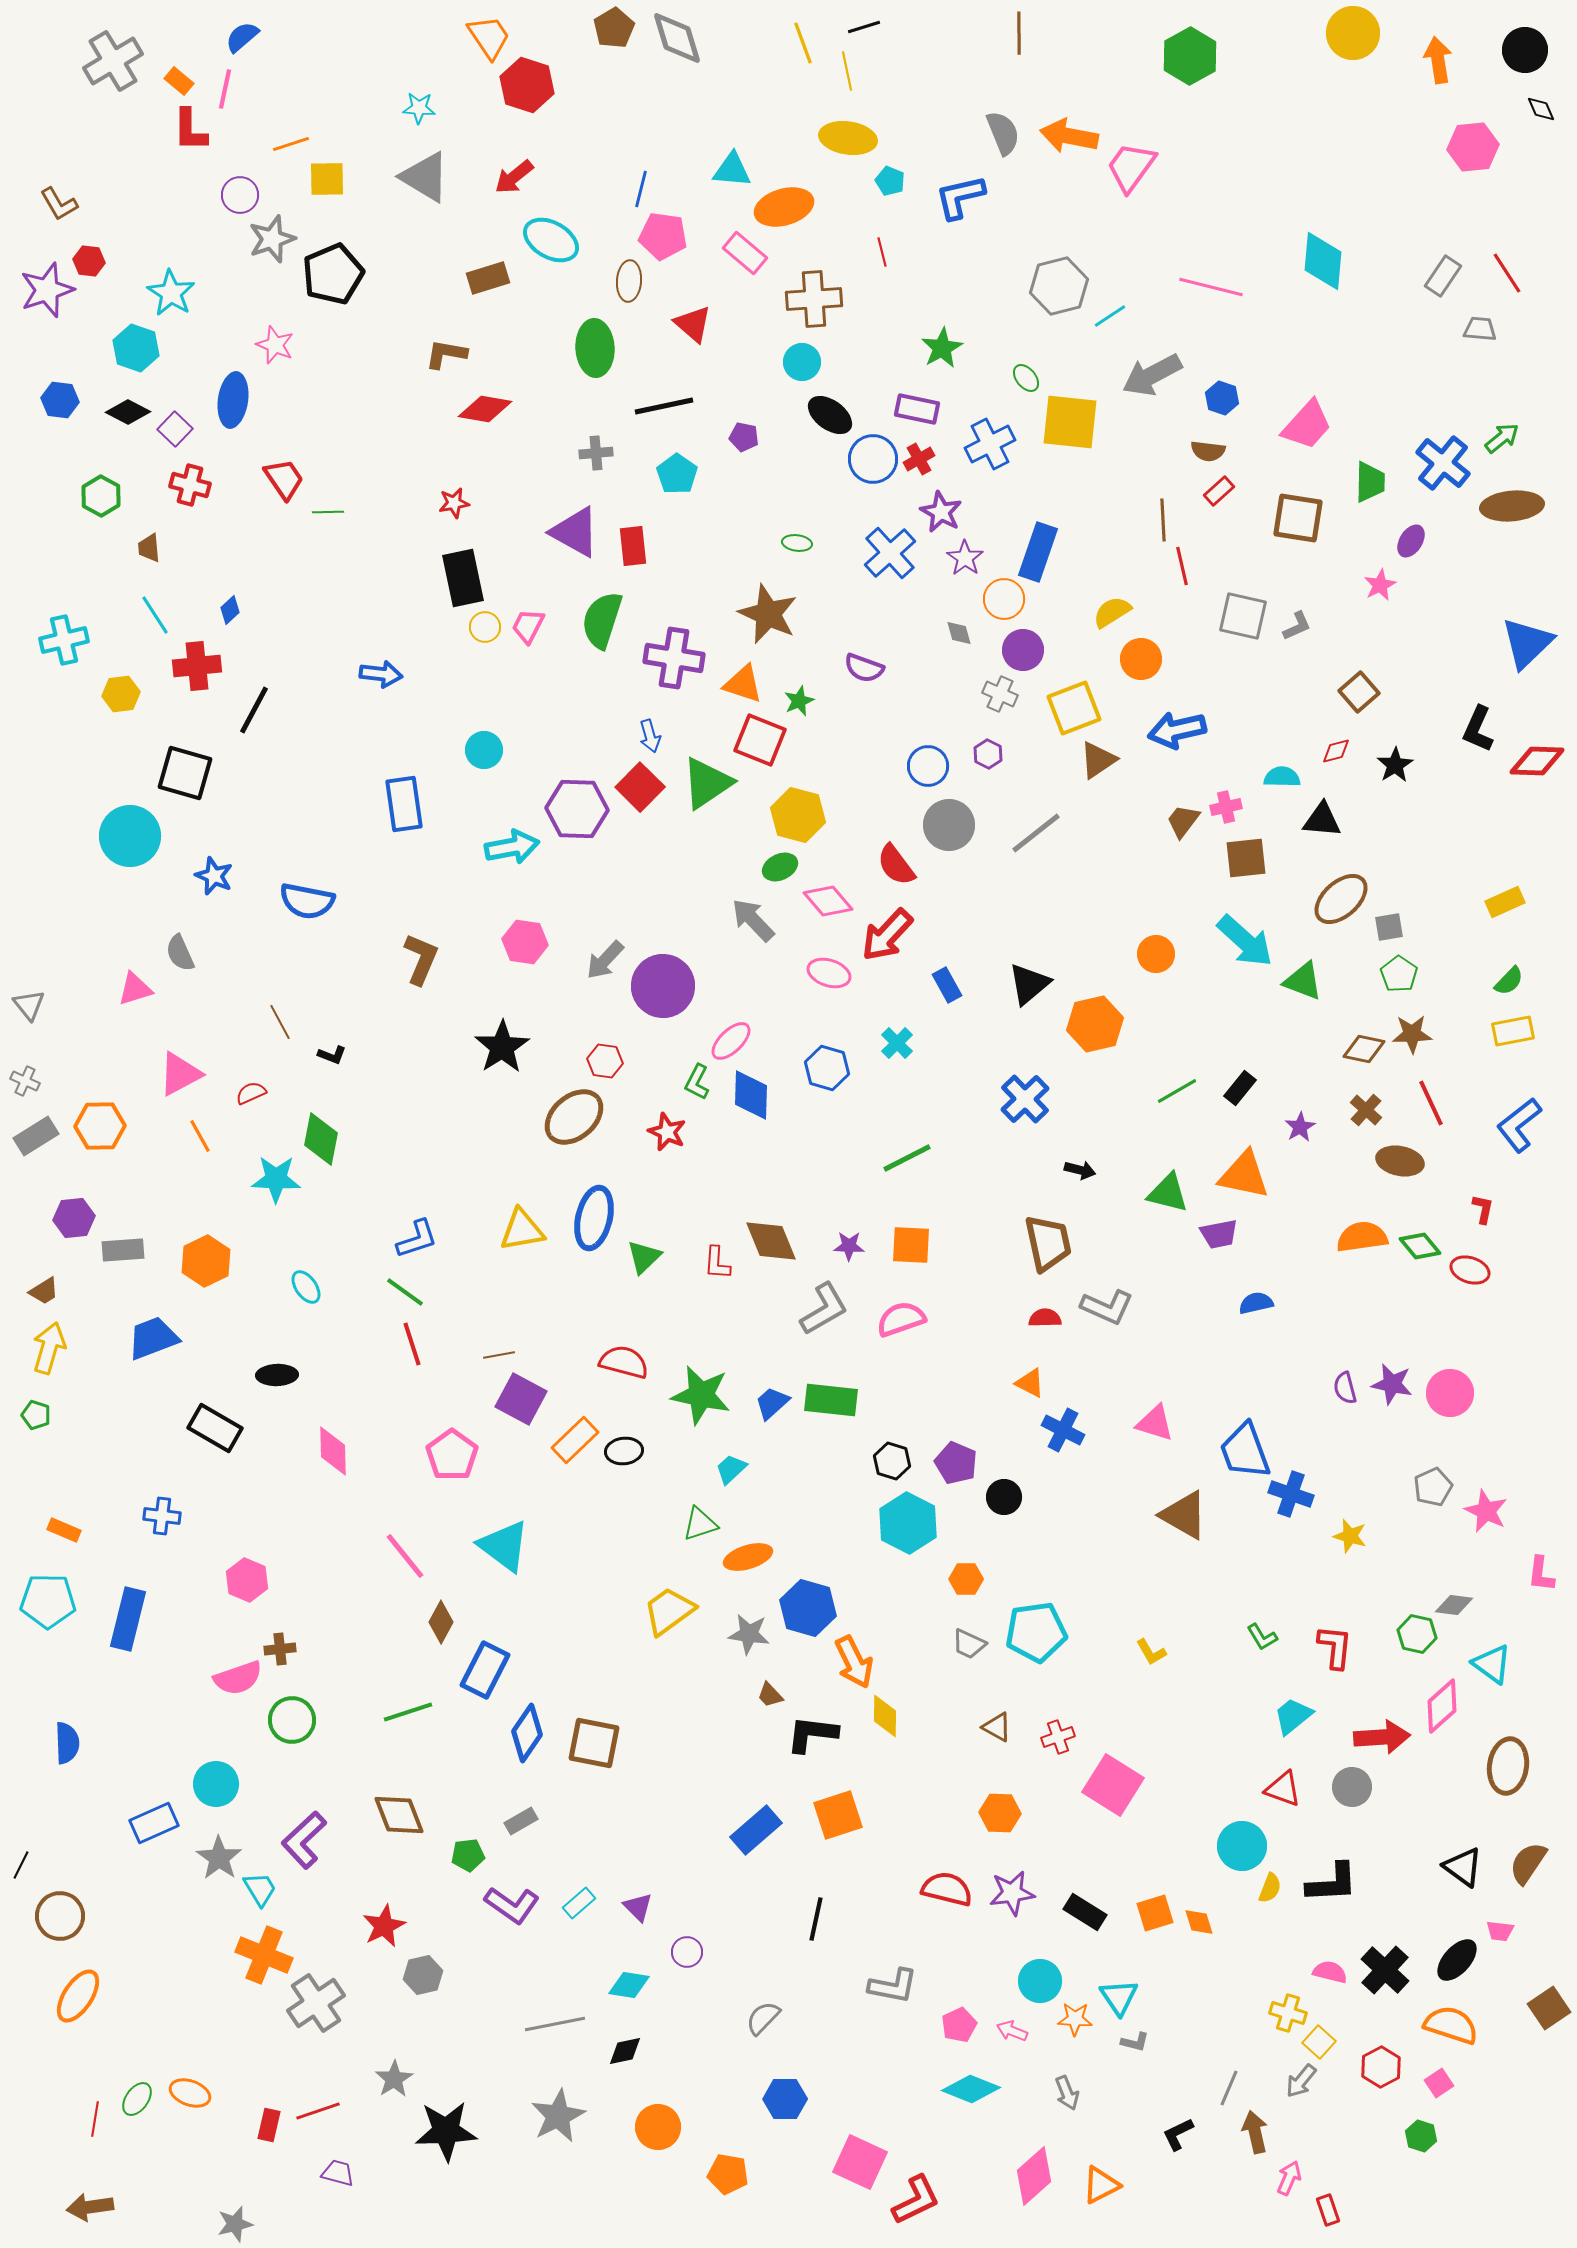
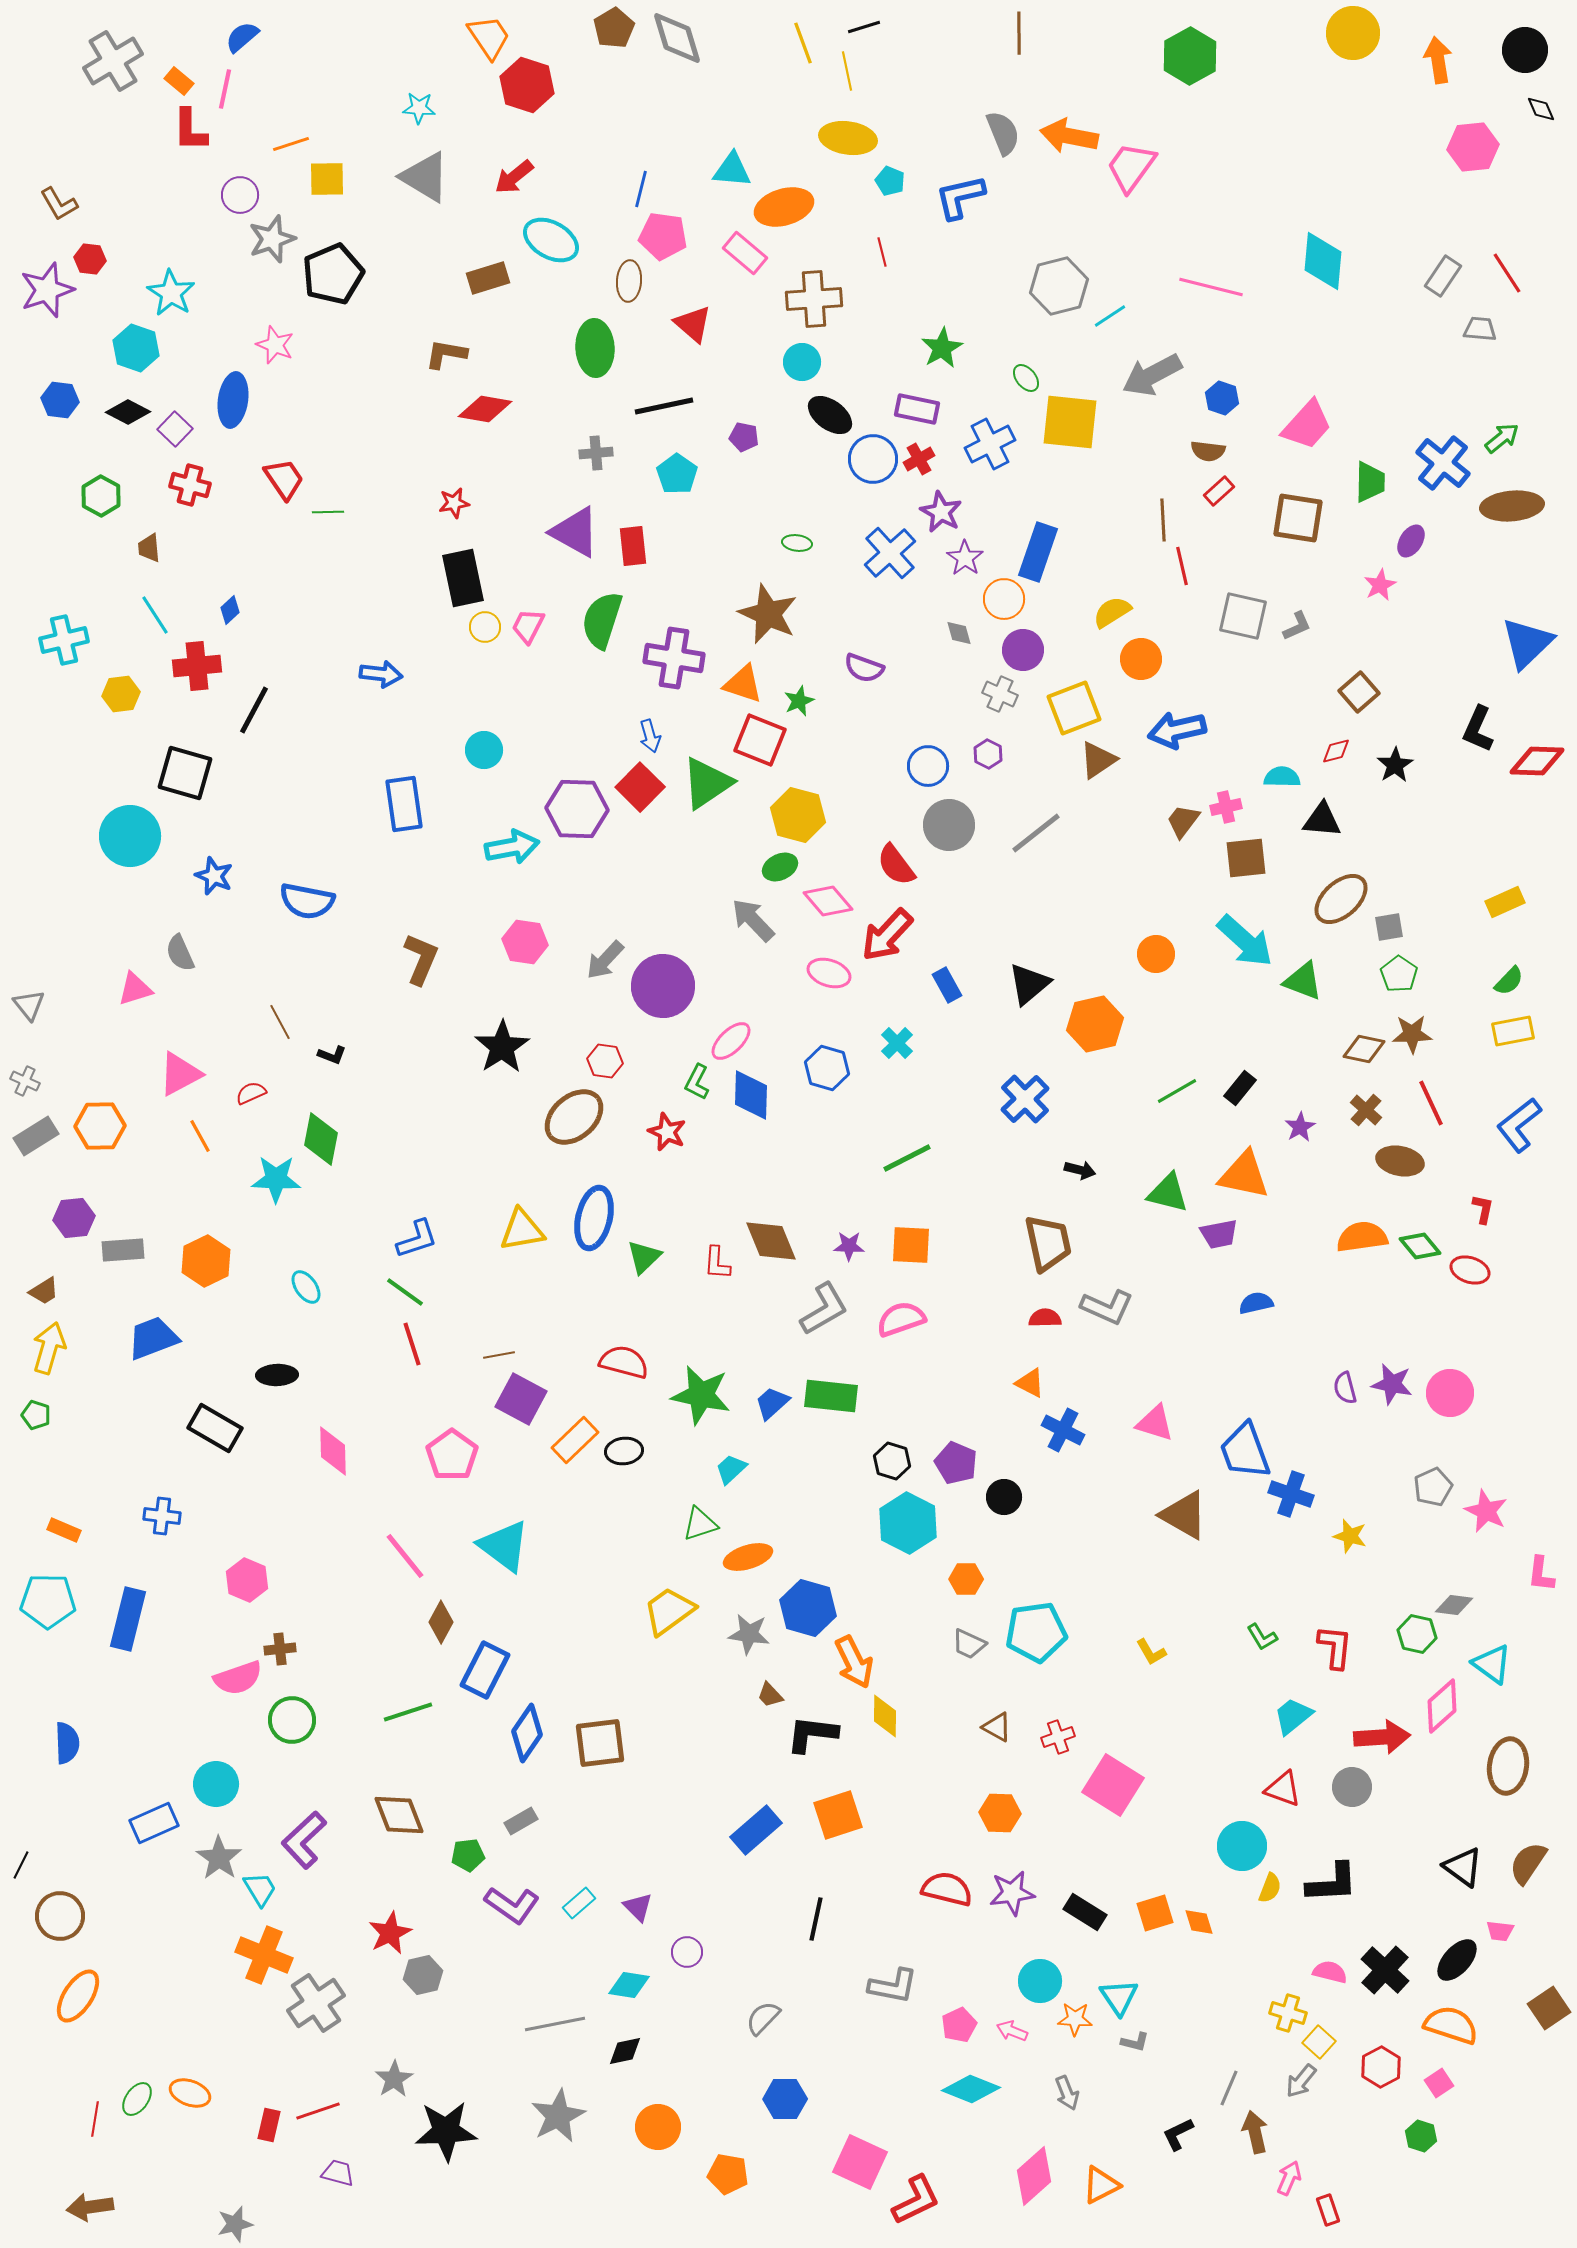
red hexagon at (89, 261): moved 1 px right, 2 px up
green rectangle at (831, 1400): moved 4 px up
brown square at (594, 1743): moved 6 px right; rotated 18 degrees counterclockwise
red star at (384, 1926): moved 6 px right, 7 px down
